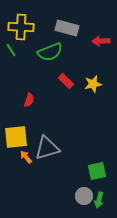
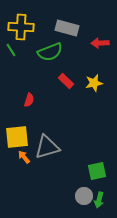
red arrow: moved 1 px left, 2 px down
yellow star: moved 1 px right, 1 px up
yellow square: moved 1 px right
gray triangle: moved 1 px up
orange arrow: moved 2 px left
